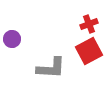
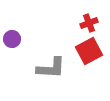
red cross: moved 1 px up
